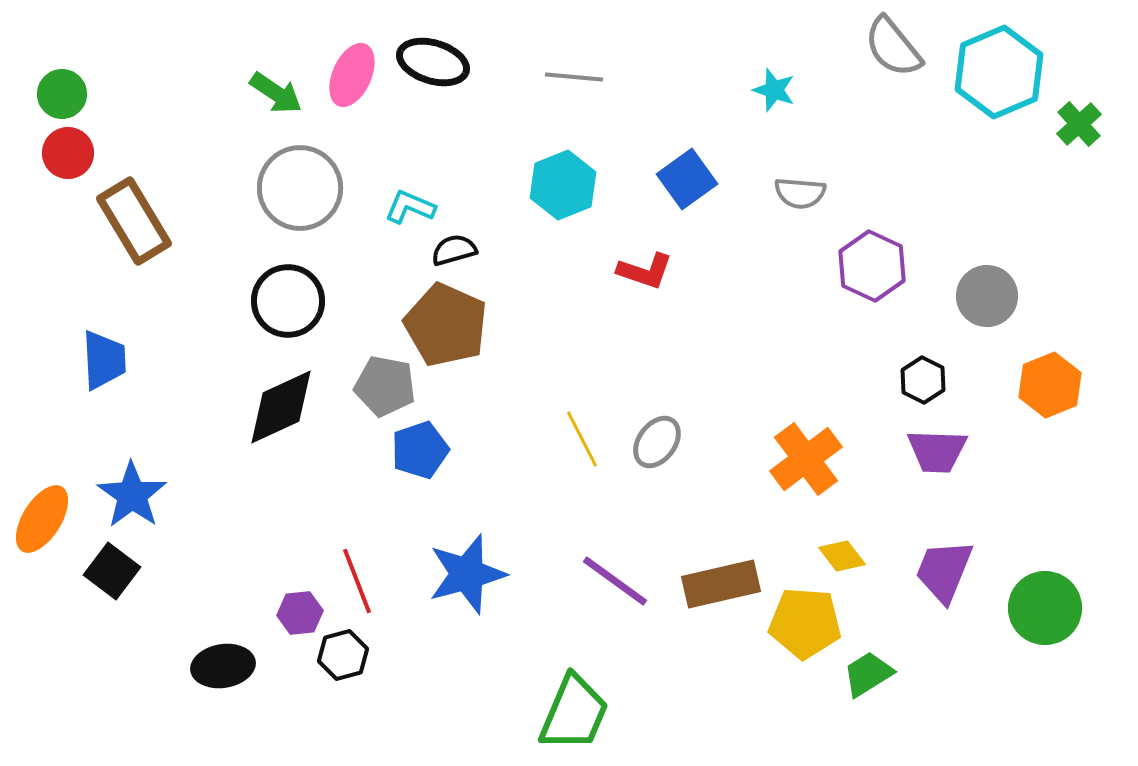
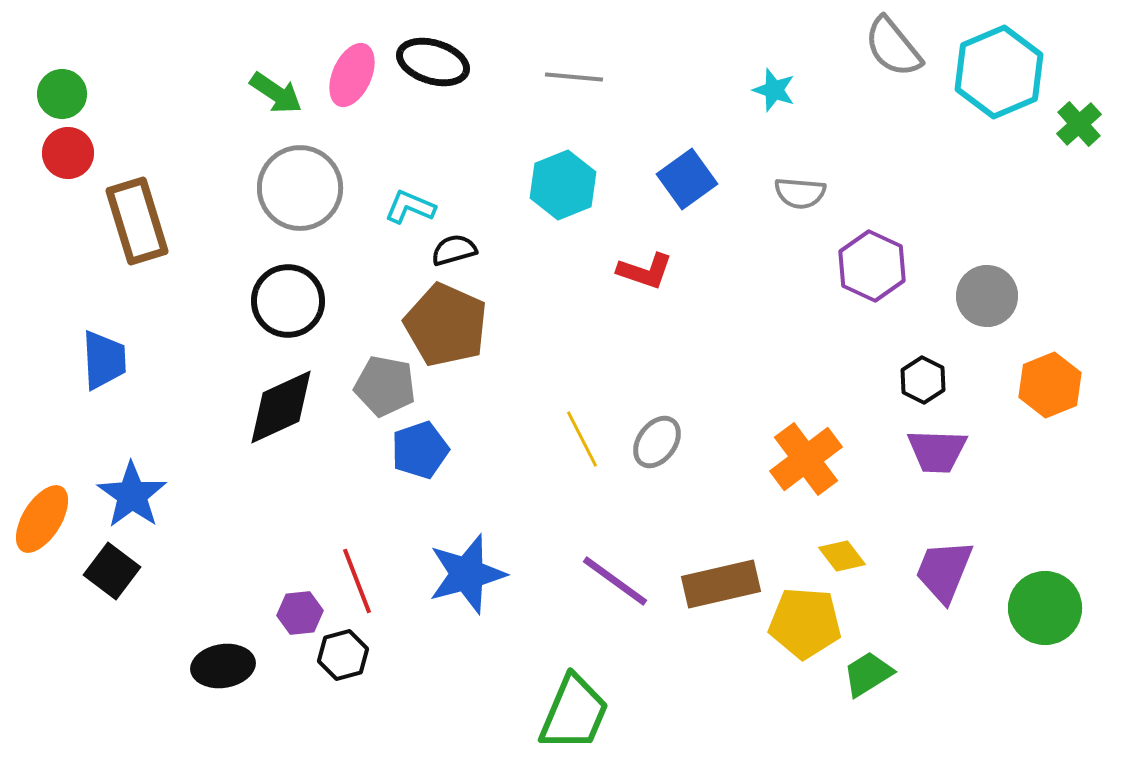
brown rectangle at (134, 221): moved 3 px right; rotated 14 degrees clockwise
